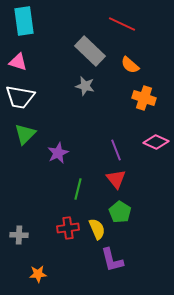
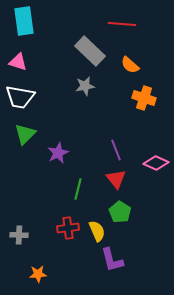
red line: rotated 20 degrees counterclockwise
gray star: rotated 24 degrees counterclockwise
pink diamond: moved 21 px down
yellow semicircle: moved 2 px down
